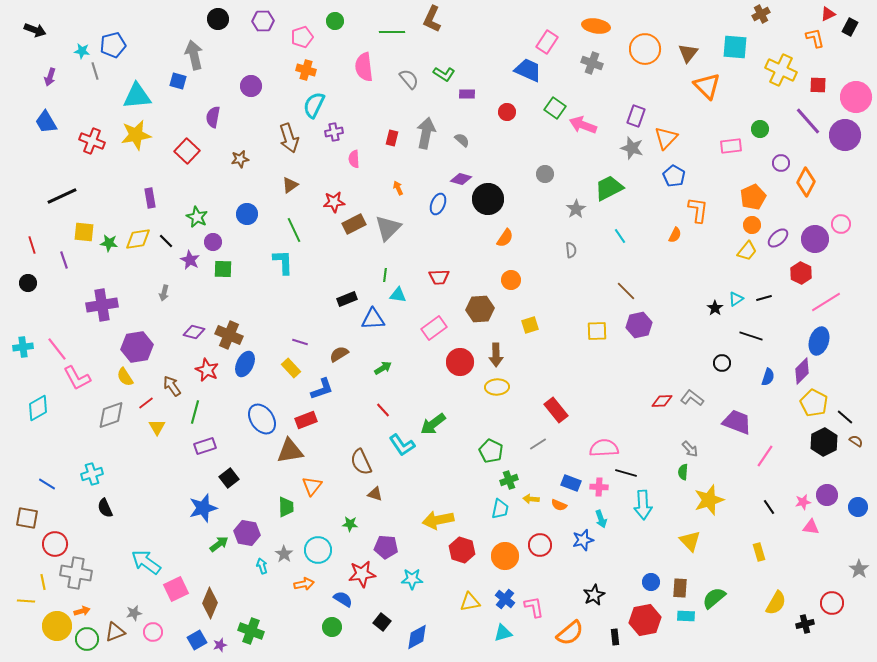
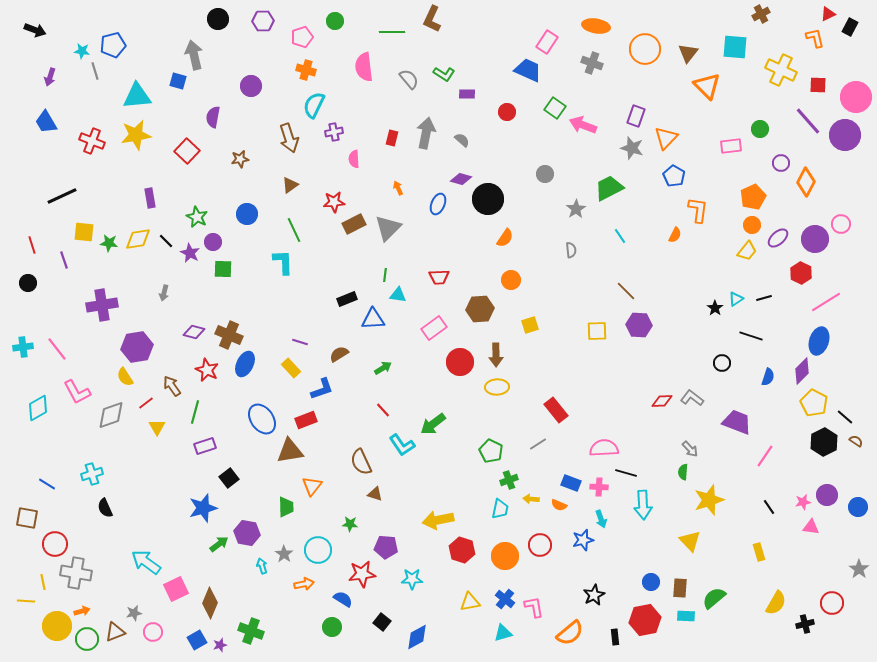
purple star at (190, 260): moved 7 px up
purple hexagon at (639, 325): rotated 15 degrees clockwise
pink L-shape at (77, 378): moved 14 px down
